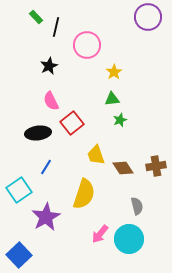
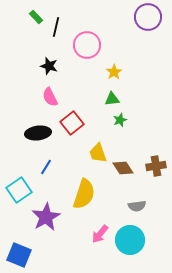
black star: rotated 30 degrees counterclockwise
pink semicircle: moved 1 px left, 4 px up
yellow trapezoid: moved 2 px right, 2 px up
gray semicircle: rotated 96 degrees clockwise
cyan circle: moved 1 px right, 1 px down
blue square: rotated 25 degrees counterclockwise
